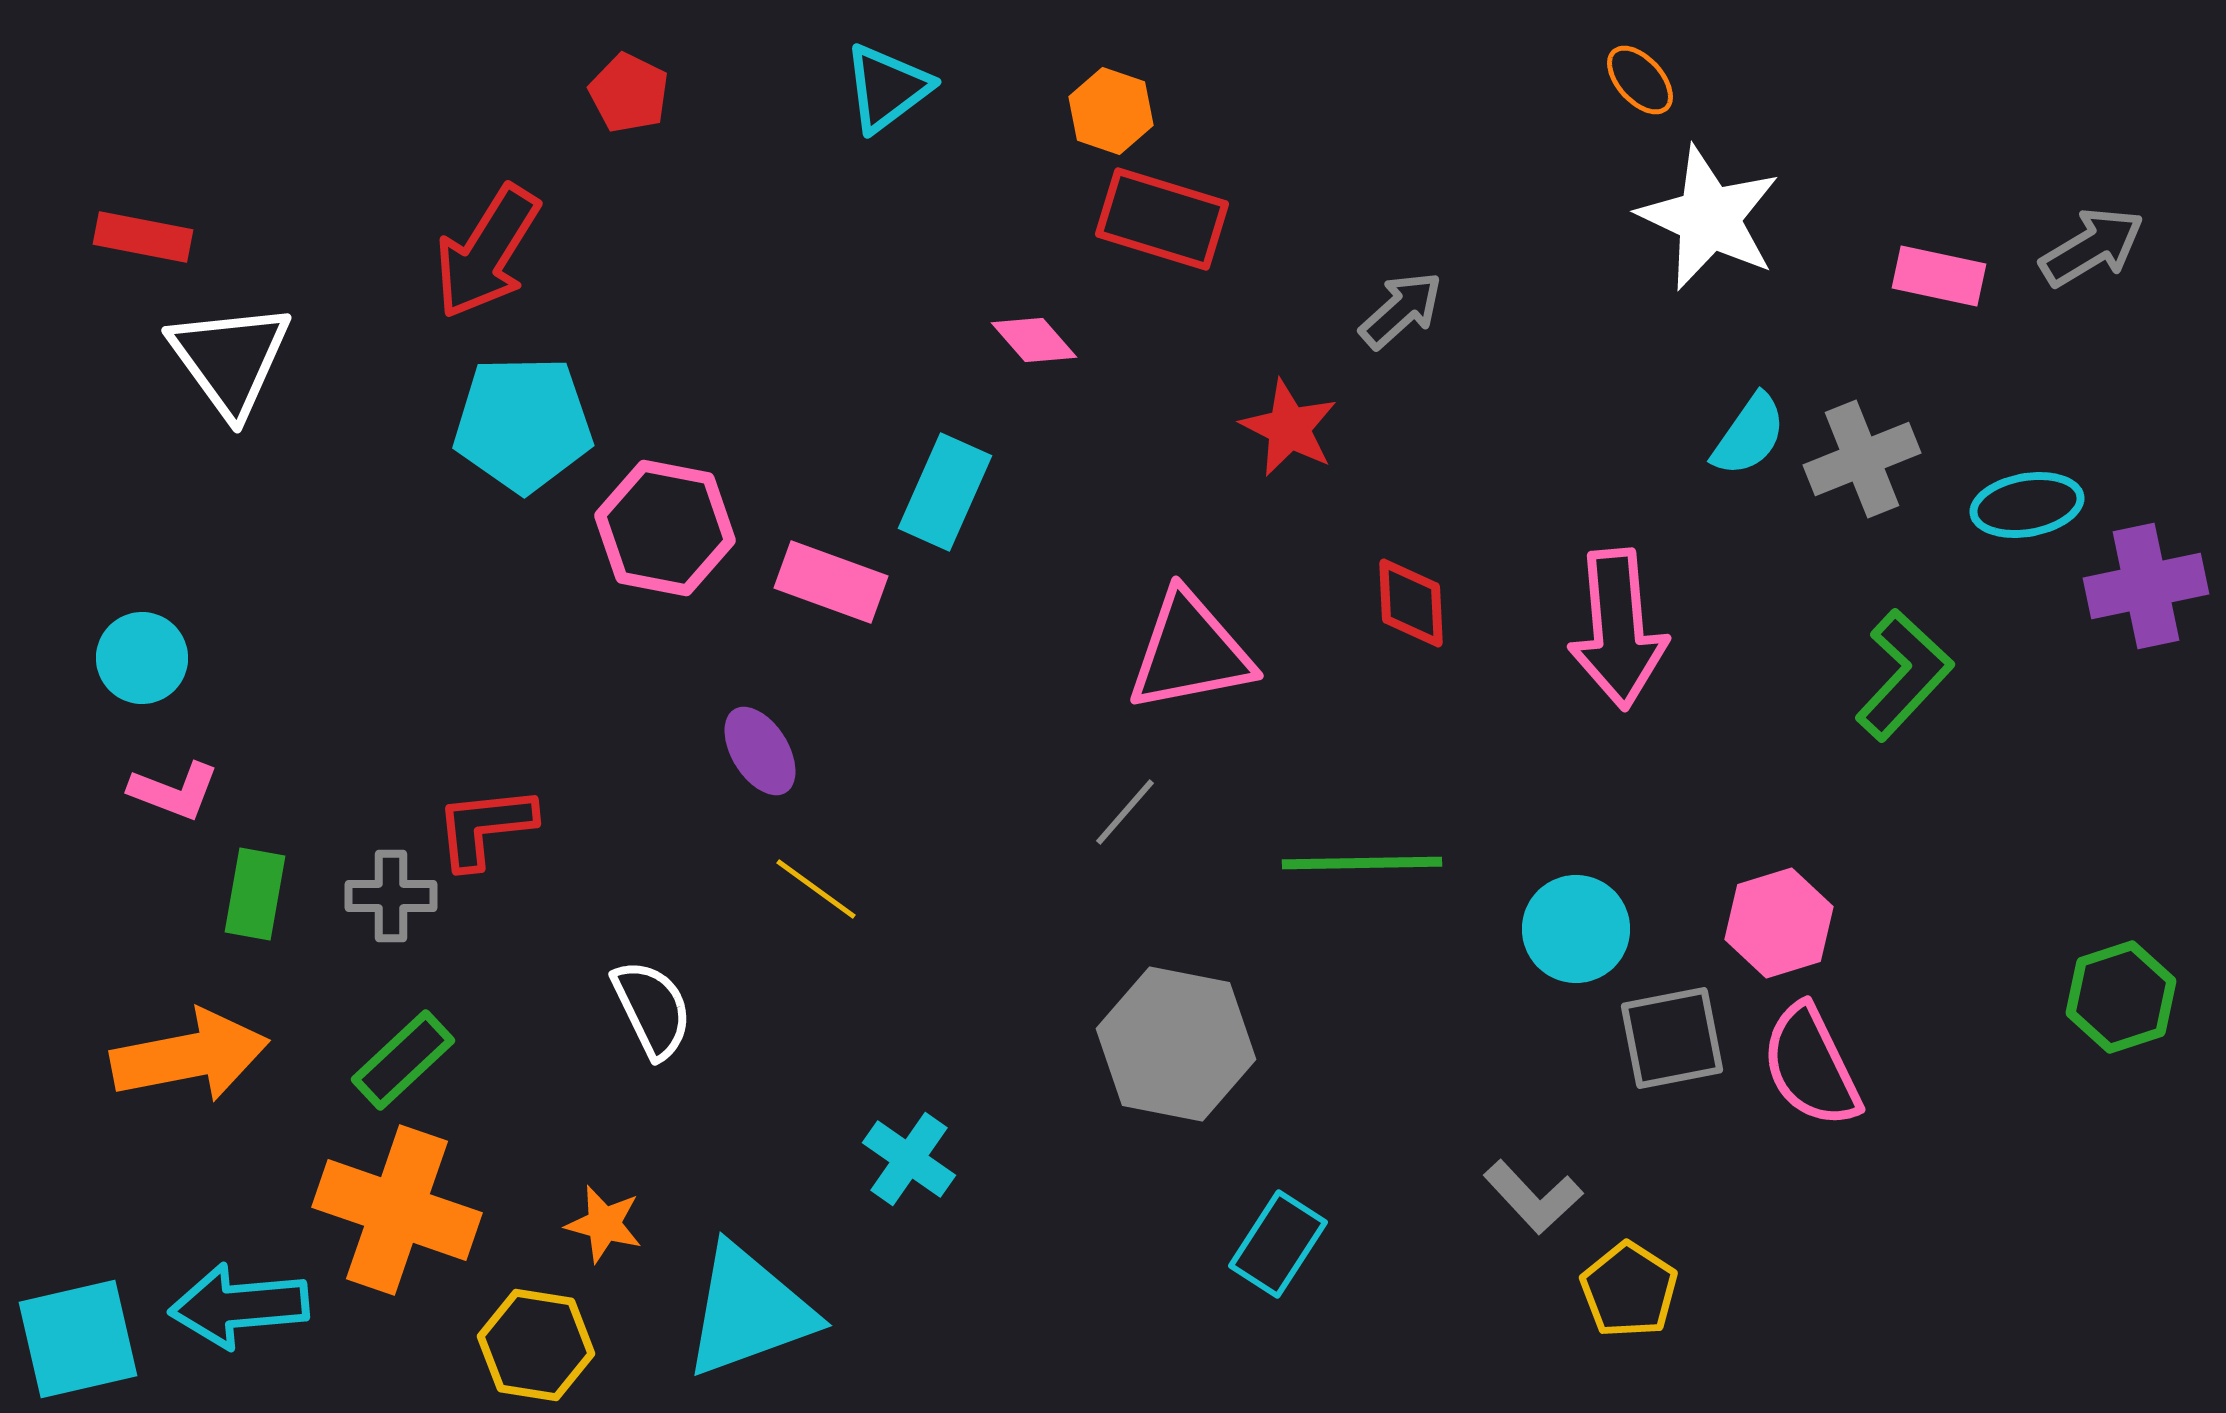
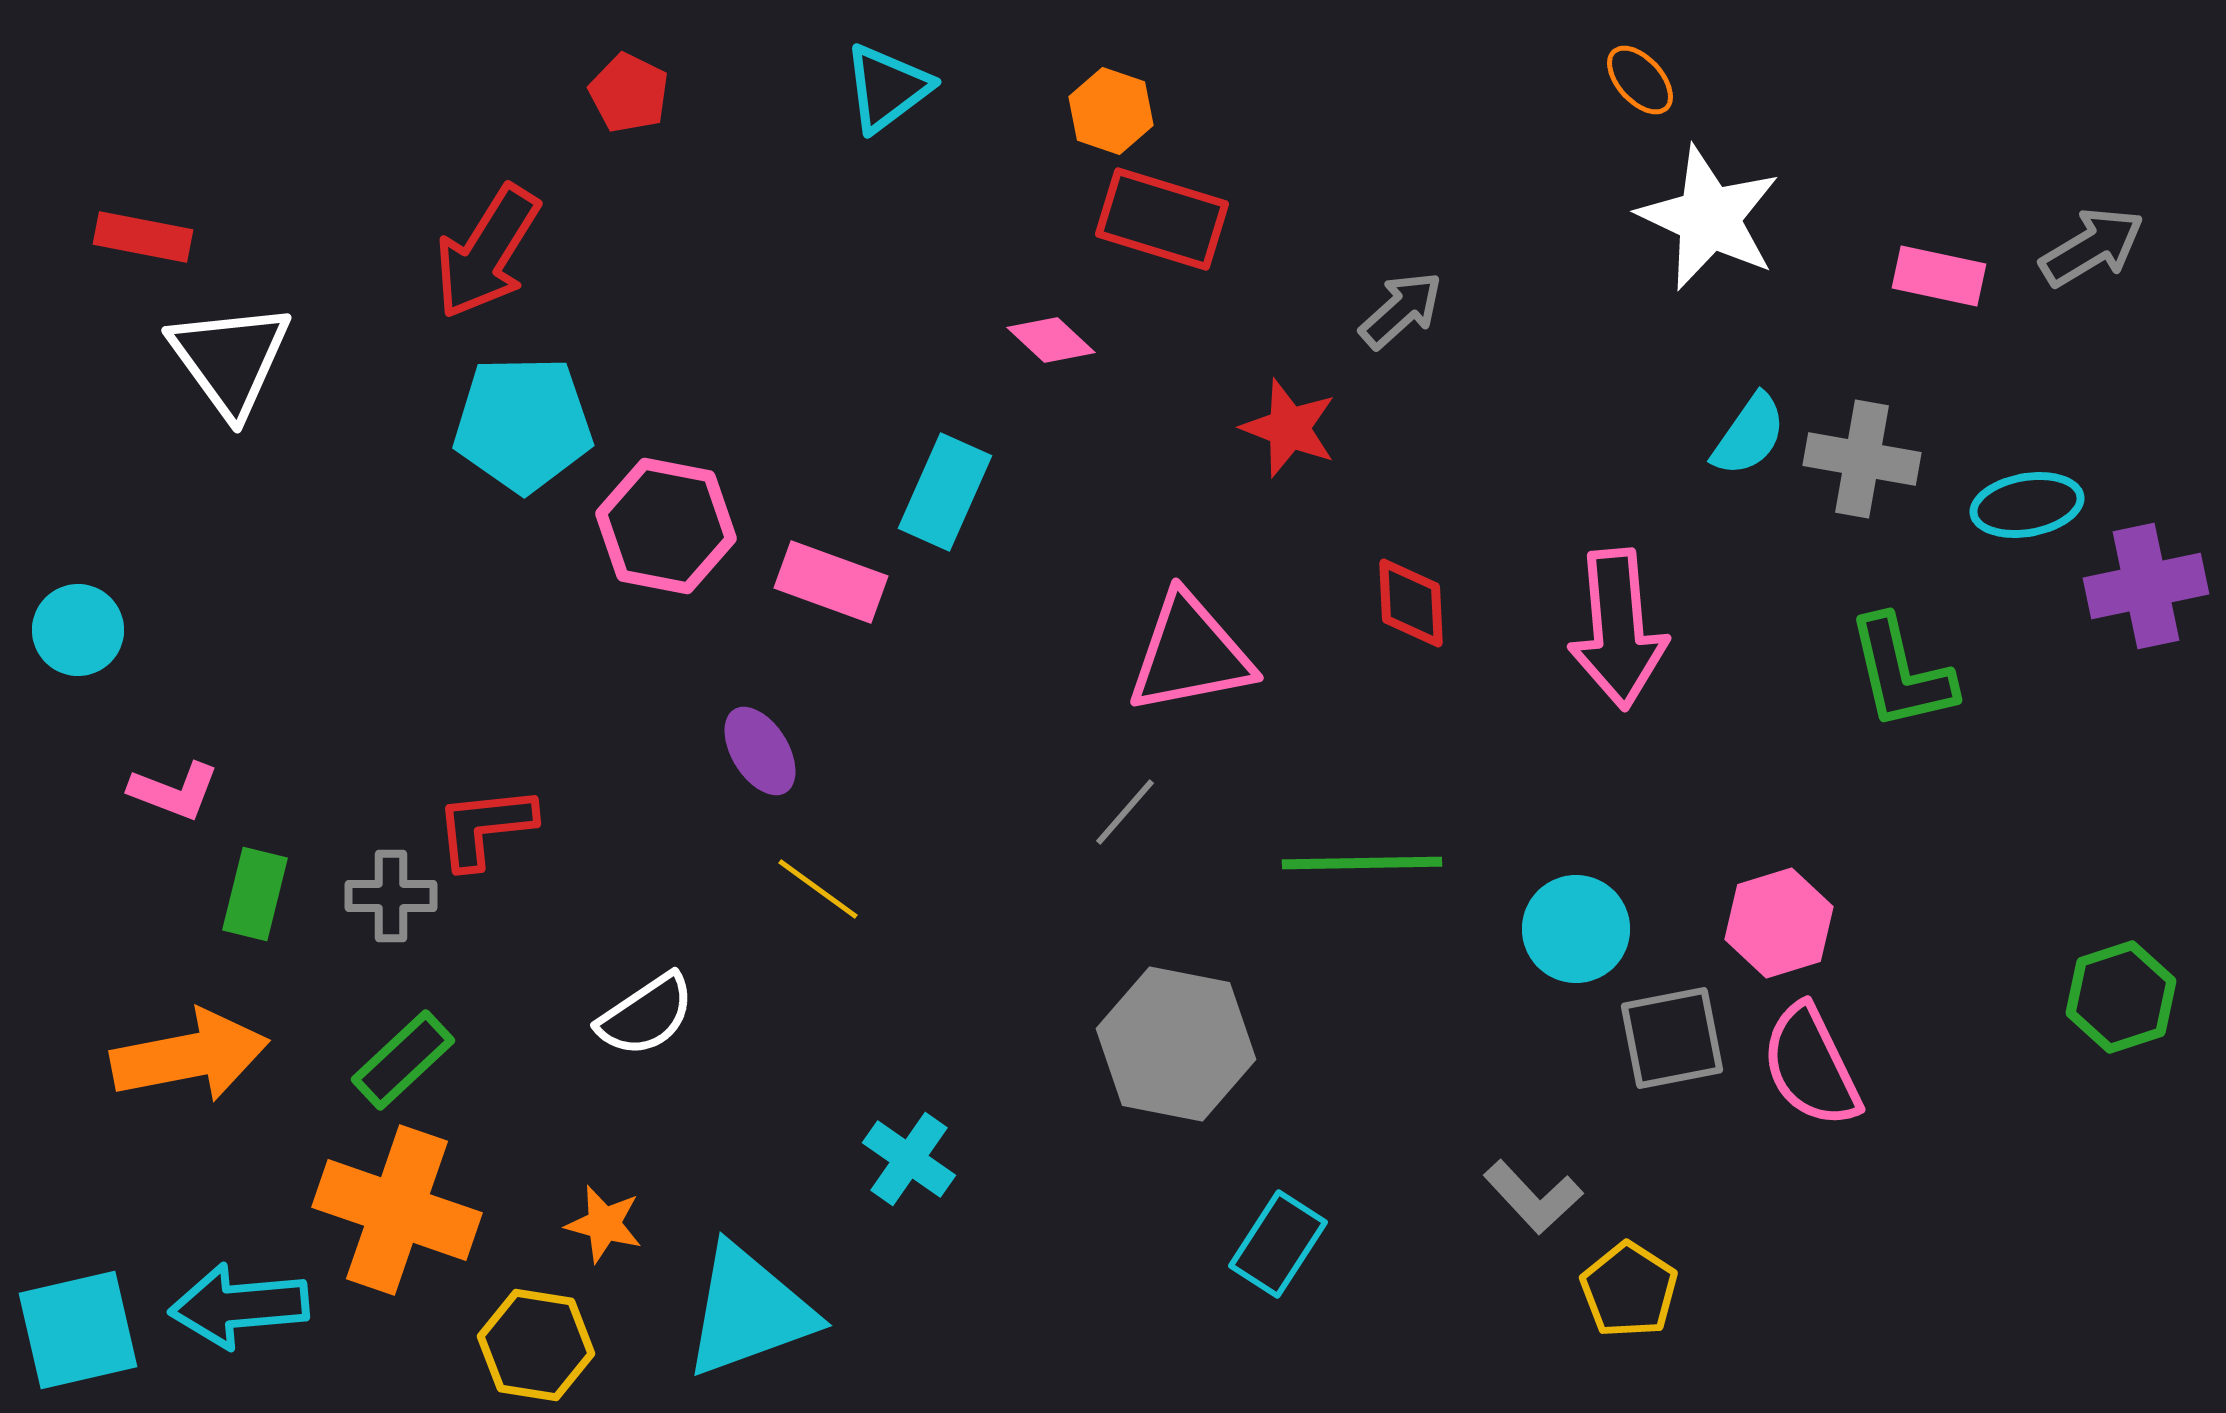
pink diamond at (1034, 340): moved 17 px right; rotated 6 degrees counterclockwise
red star at (1289, 428): rotated 6 degrees counterclockwise
gray cross at (1862, 459): rotated 32 degrees clockwise
pink hexagon at (665, 528): moved 1 px right, 2 px up
pink triangle at (1190, 652): moved 2 px down
cyan circle at (142, 658): moved 64 px left, 28 px up
green L-shape at (1904, 675): moved 3 px left, 2 px up; rotated 124 degrees clockwise
yellow line at (816, 889): moved 2 px right
green rectangle at (255, 894): rotated 4 degrees clockwise
white semicircle at (652, 1009): moved 6 px left, 6 px down; rotated 82 degrees clockwise
cyan square at (78, 1339): moved 9 px up
